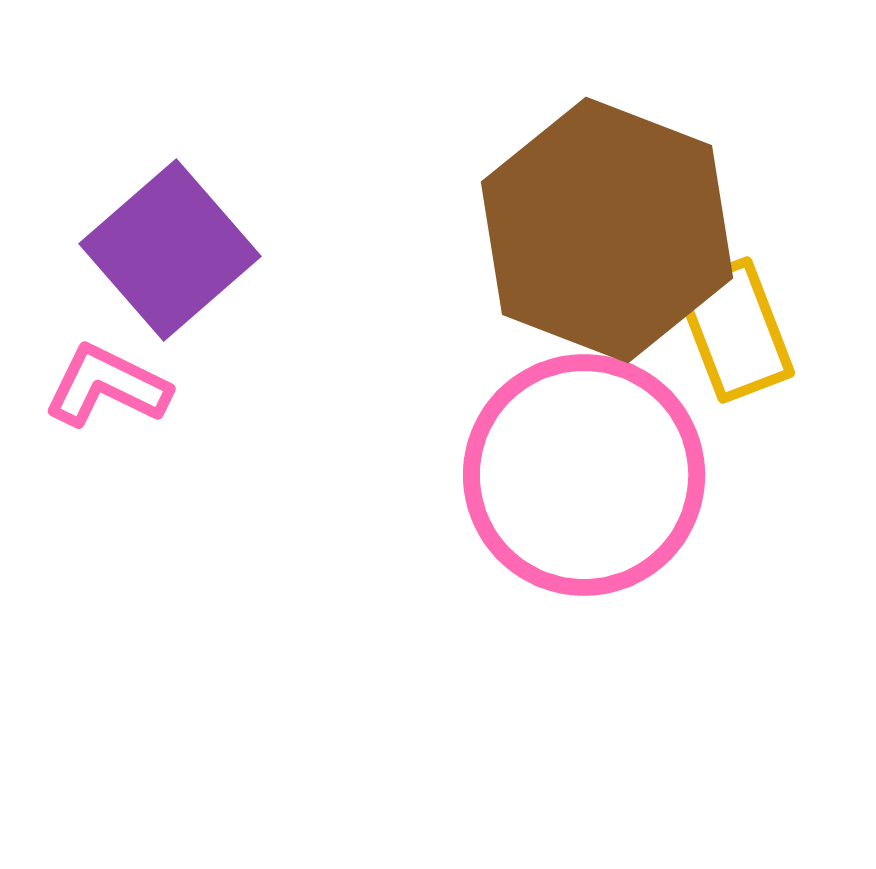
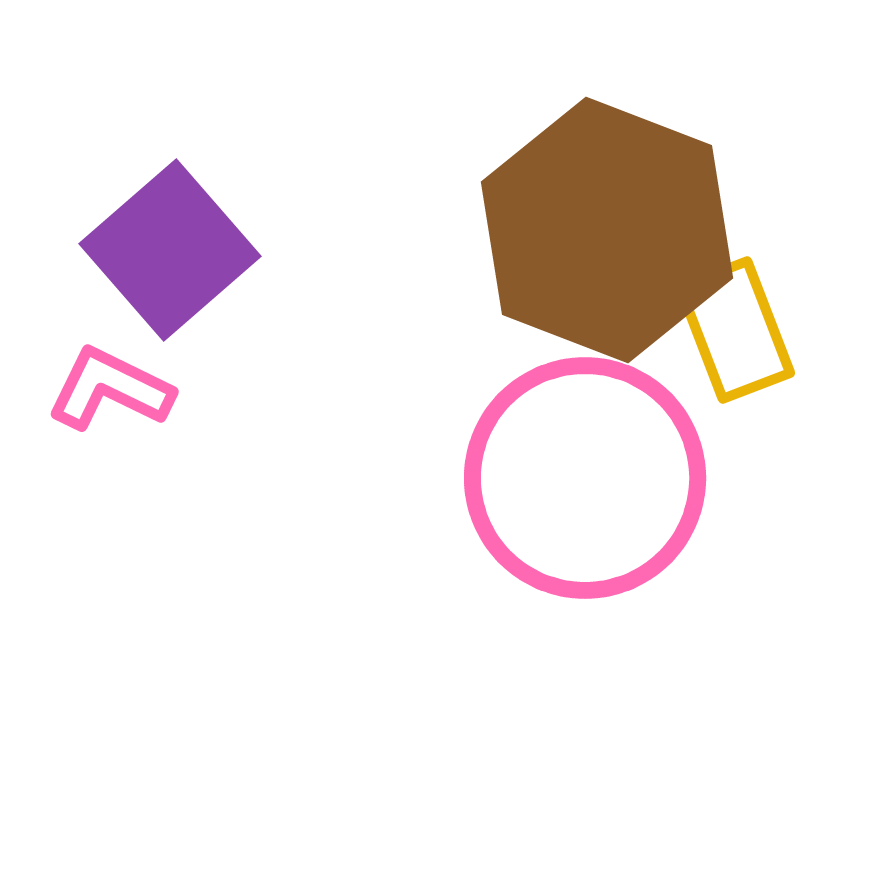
pink L-shape: moved 3 px right, 3 px down
pink circle: moved 1 px right, 3 px down
